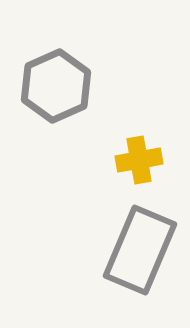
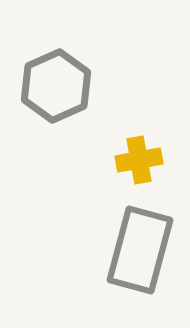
gray rectangle: rotated 8 degrees counterclockwise
